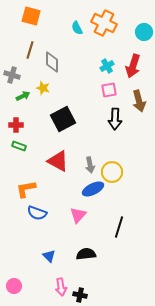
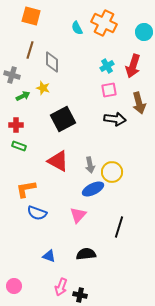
brown arrow: moved 2 px down
black arrow: rotated 85 degrees counterclockwise
blue triangle: rotated 24 degrees counterclockwise
pink arrow: rotated 30 degrees clockwise
